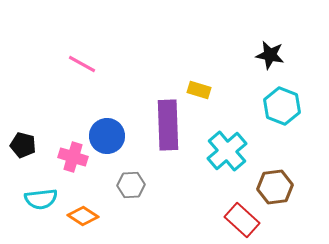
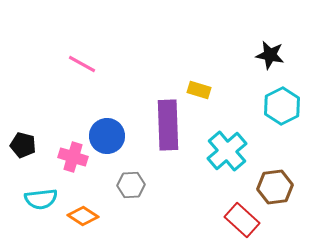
cyan hexagon: rotated 12 degrees clockwise
